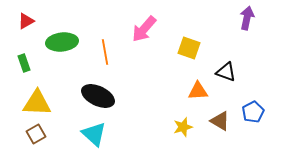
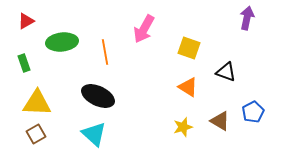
pink arrow: rotated 12 degrees counterclockwise
orange triangle: moved 10 px left, 4 px up; rotated 35 degrees clockwise
